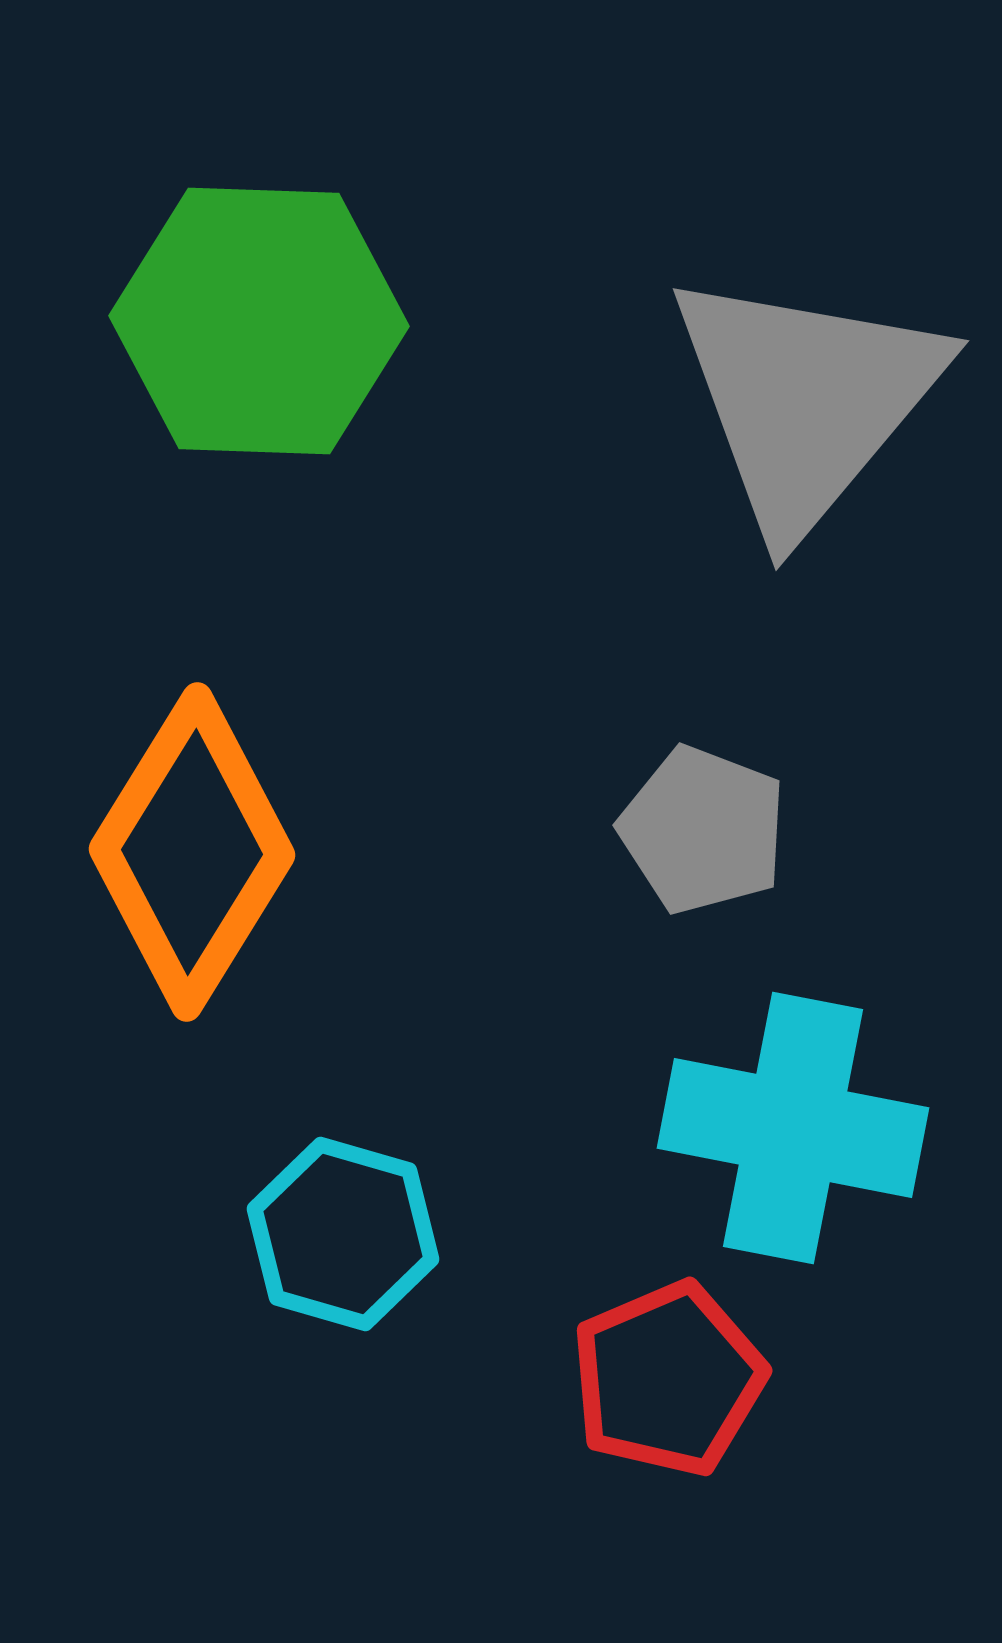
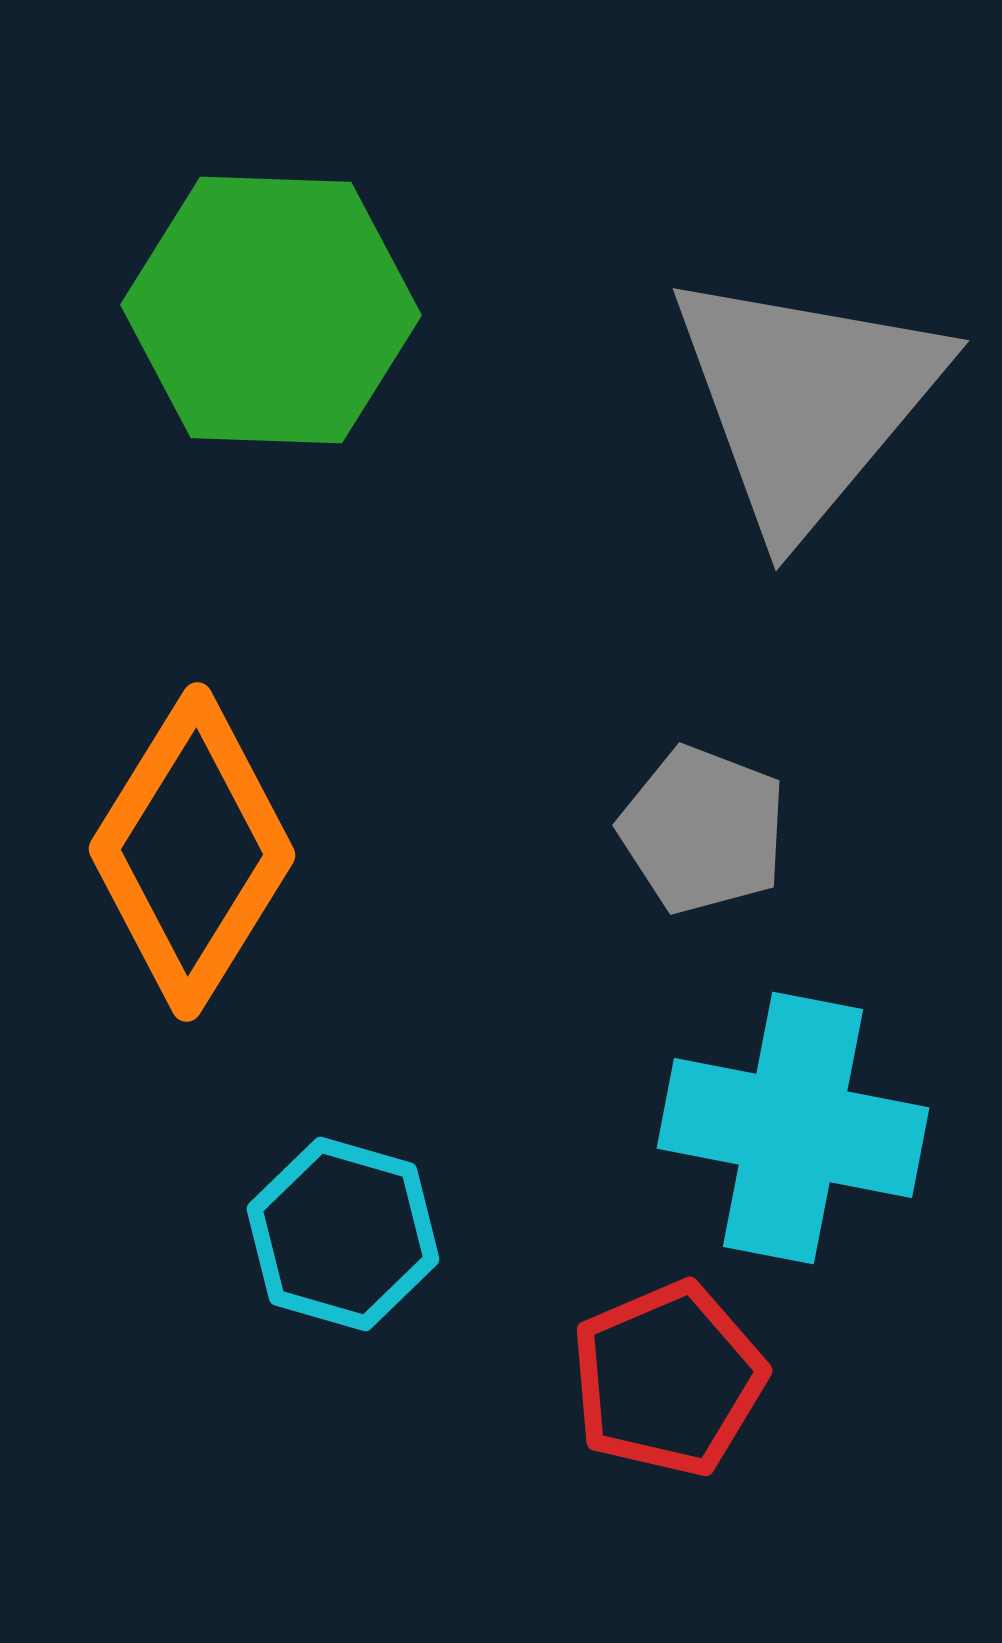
green hexagon: moved 12 px right, 11 px up
